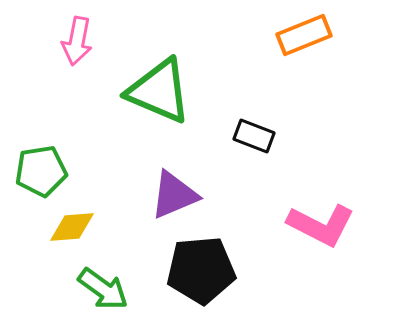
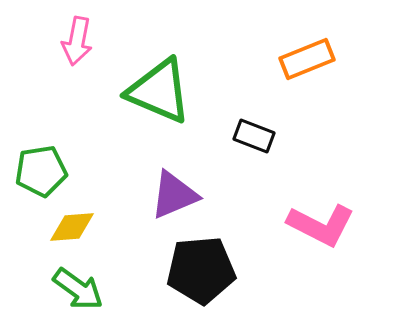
orange rectangle: moved 3 px right, 24 px down
green arrow: moved 25 px left
